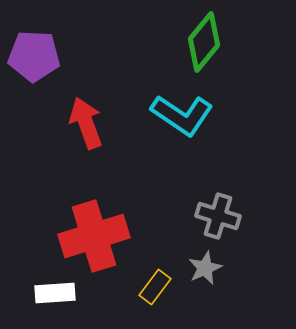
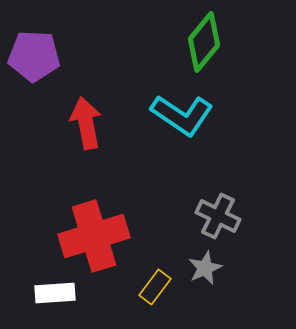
red arrow: rotated 9 degrees clockwise
gray cross: rotated 9 degrees clockwise
